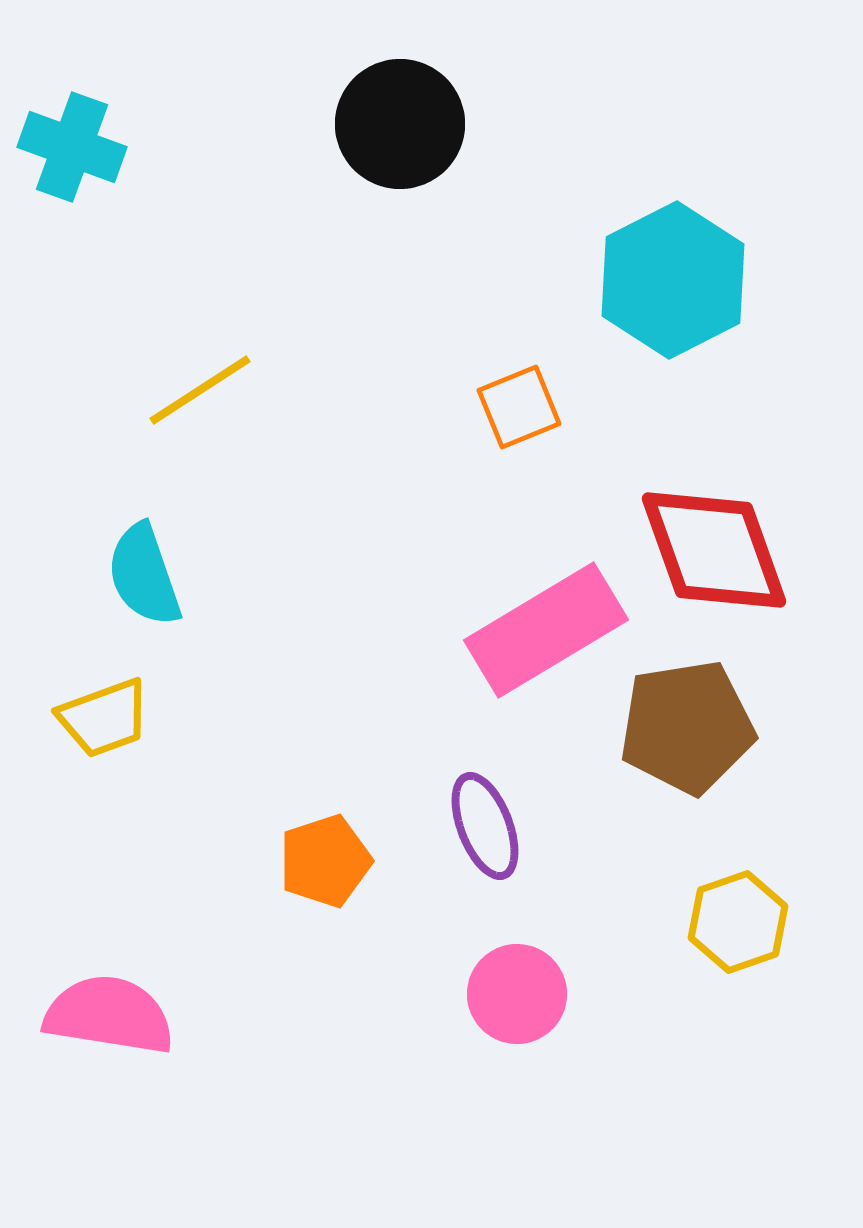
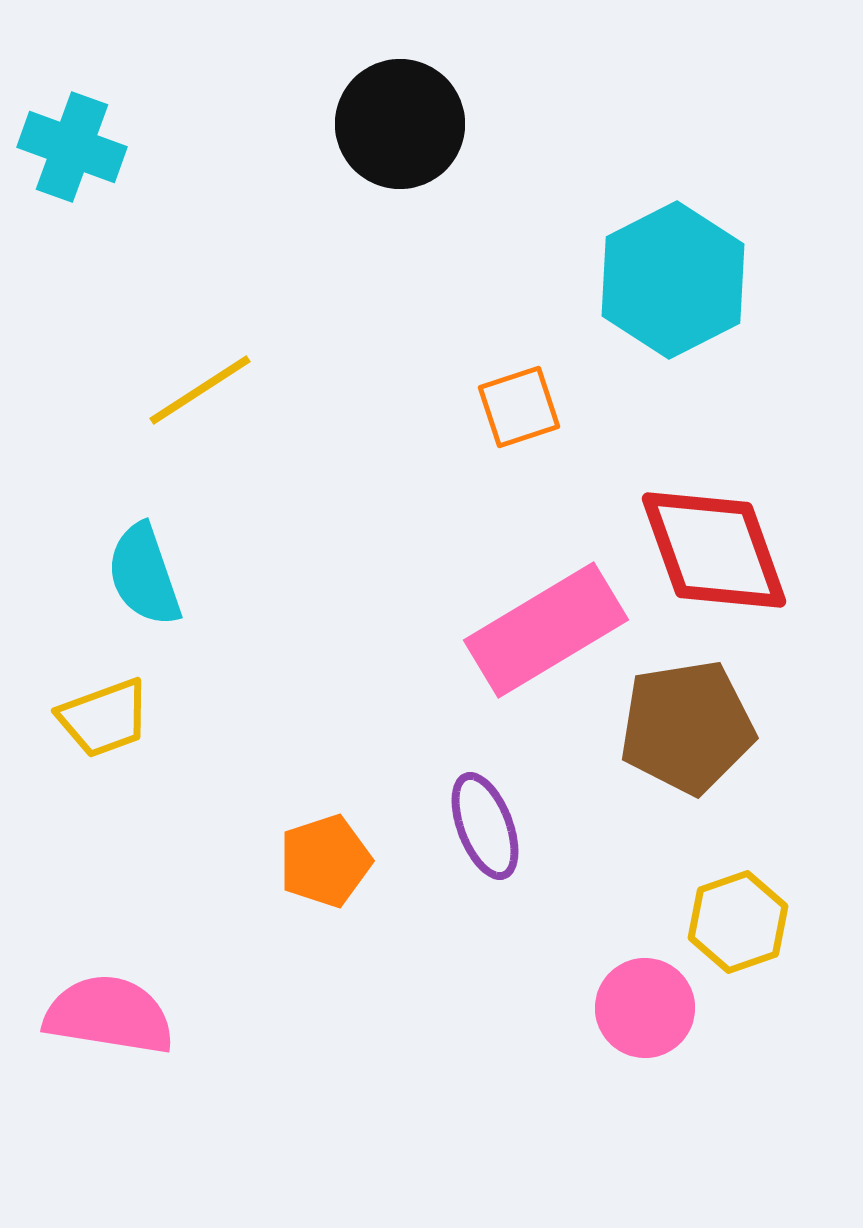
orange square: rotated 4 degrees clockwise
pink circle: moved 128 px right, 14 px down
